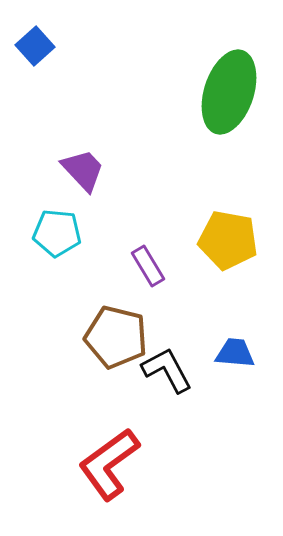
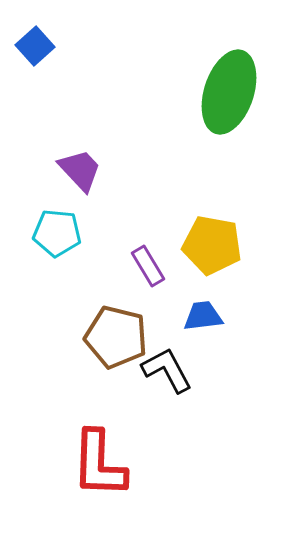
purple trapezoid: moved 3 px left
yellow pentagon: moved 16 px left, 5 px down
blue trapezoid: moved 32 px left, 37 px up; rotated 12 degrees counterclockwise
red L-shape: moved 10 px left; rotated 52 degrees counterclockwise
